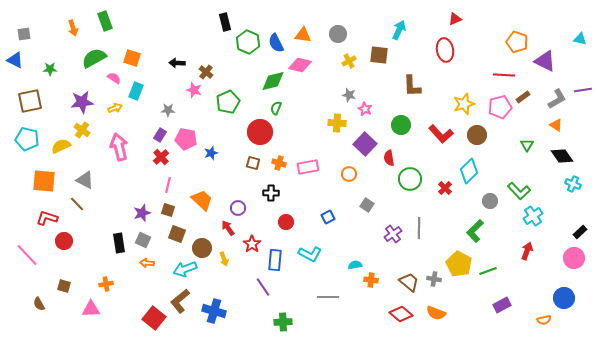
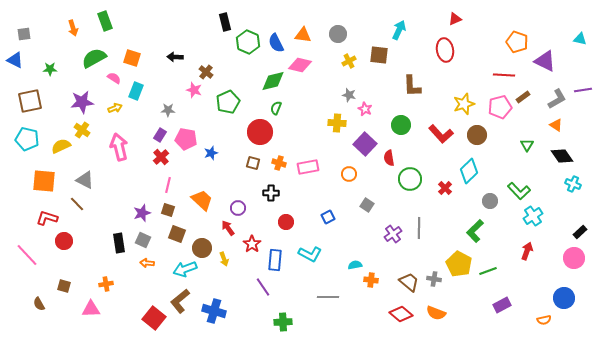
black arrow at (177, 63): moved 2 px left, 6 px up
